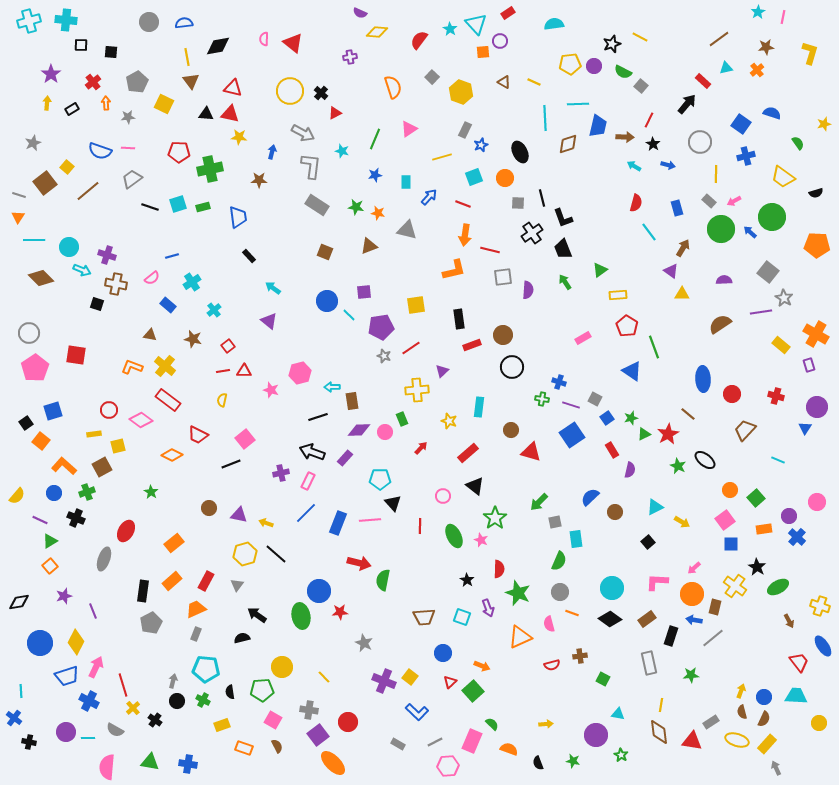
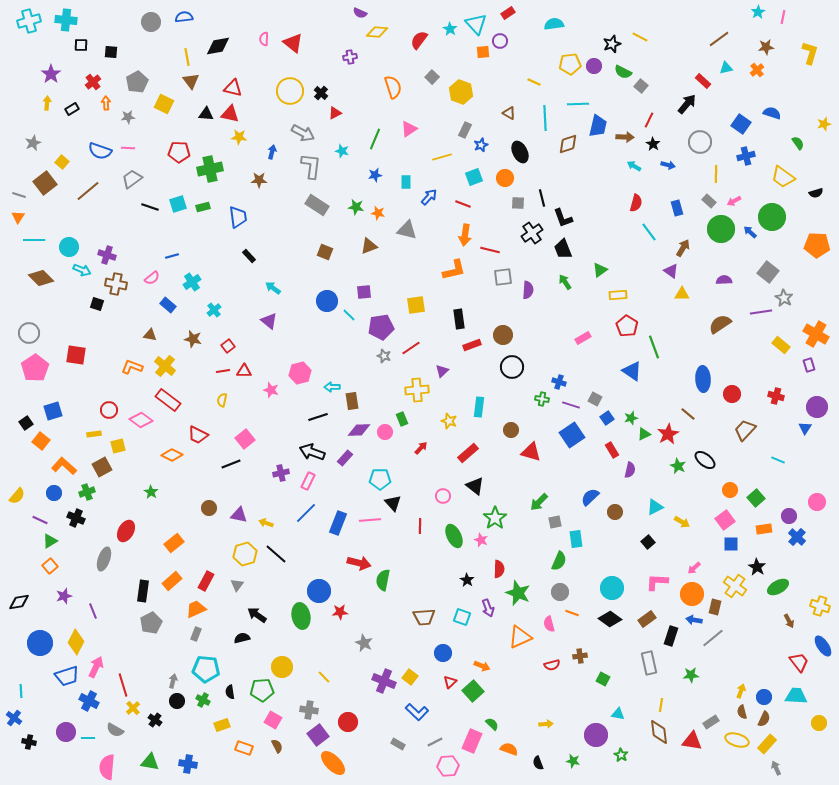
gray circle at (149, 22): moved 2 px right
blue semicircle at (184, 23): moved 6 px up
brown triangle at (504, 82): moved 5 px right, 31 px down
yellow square at (67, 167): moved 5 px left, 5 px up
